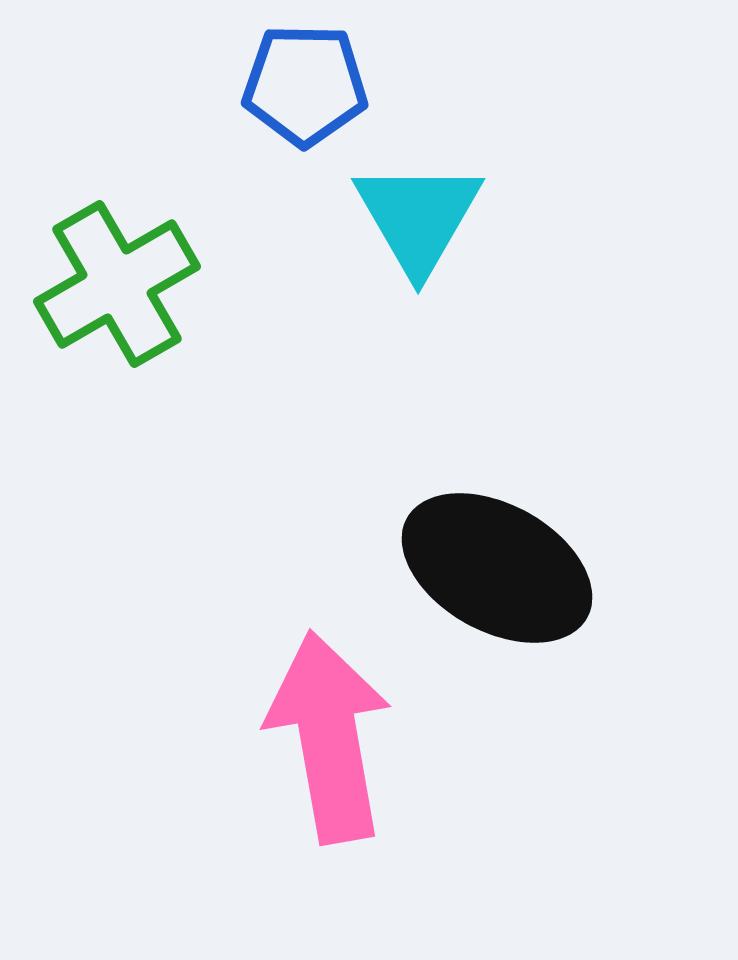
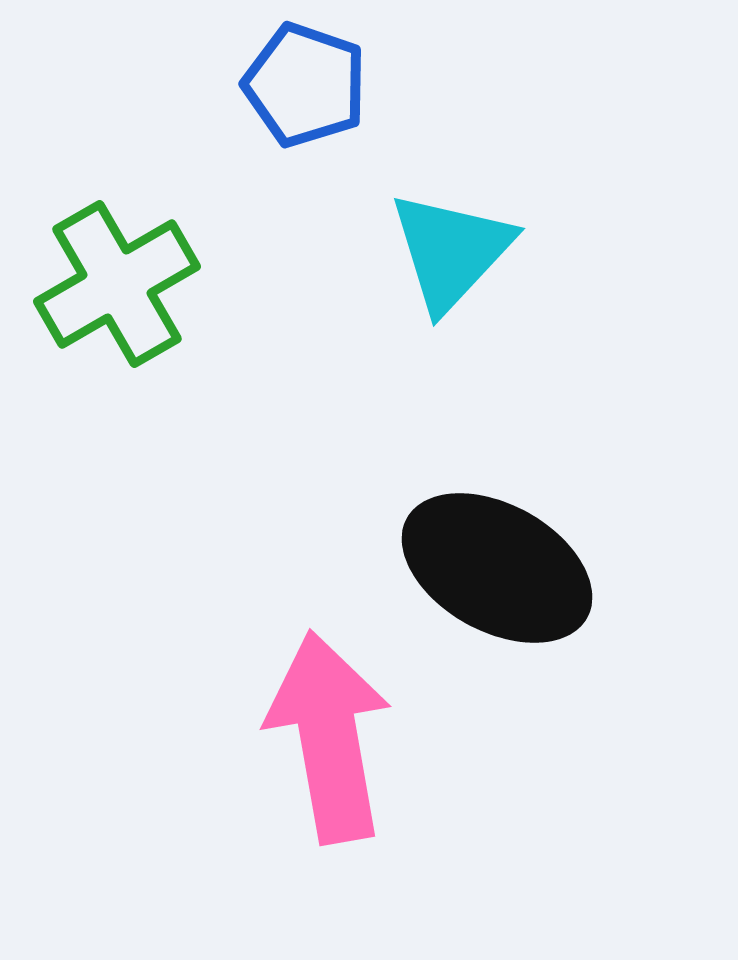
blue pentagon: rotated 18 degrees clockwise
cyan triangle: moved 33 px right, 34 px down; rotated 13 degrees clockwise
